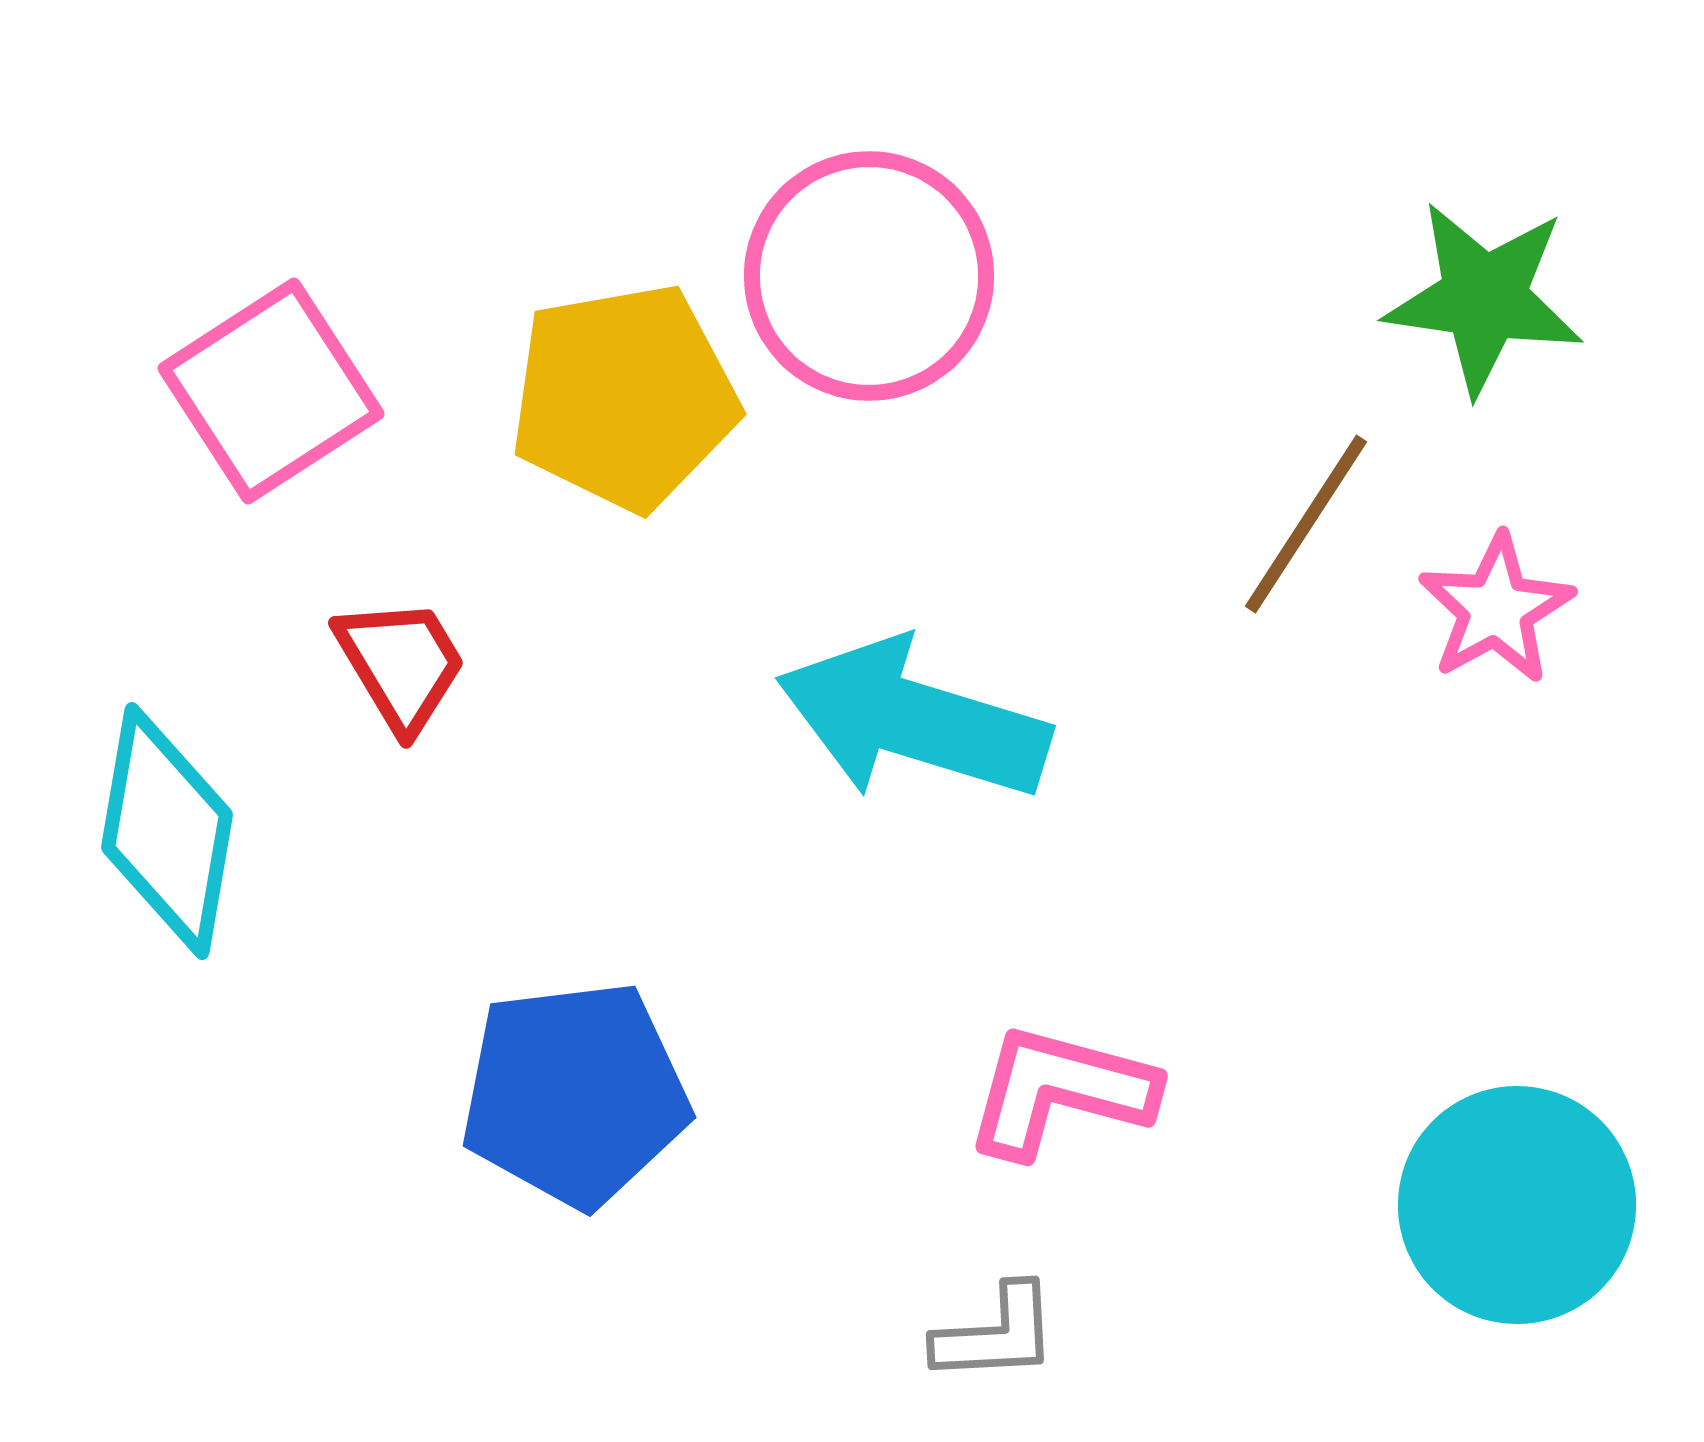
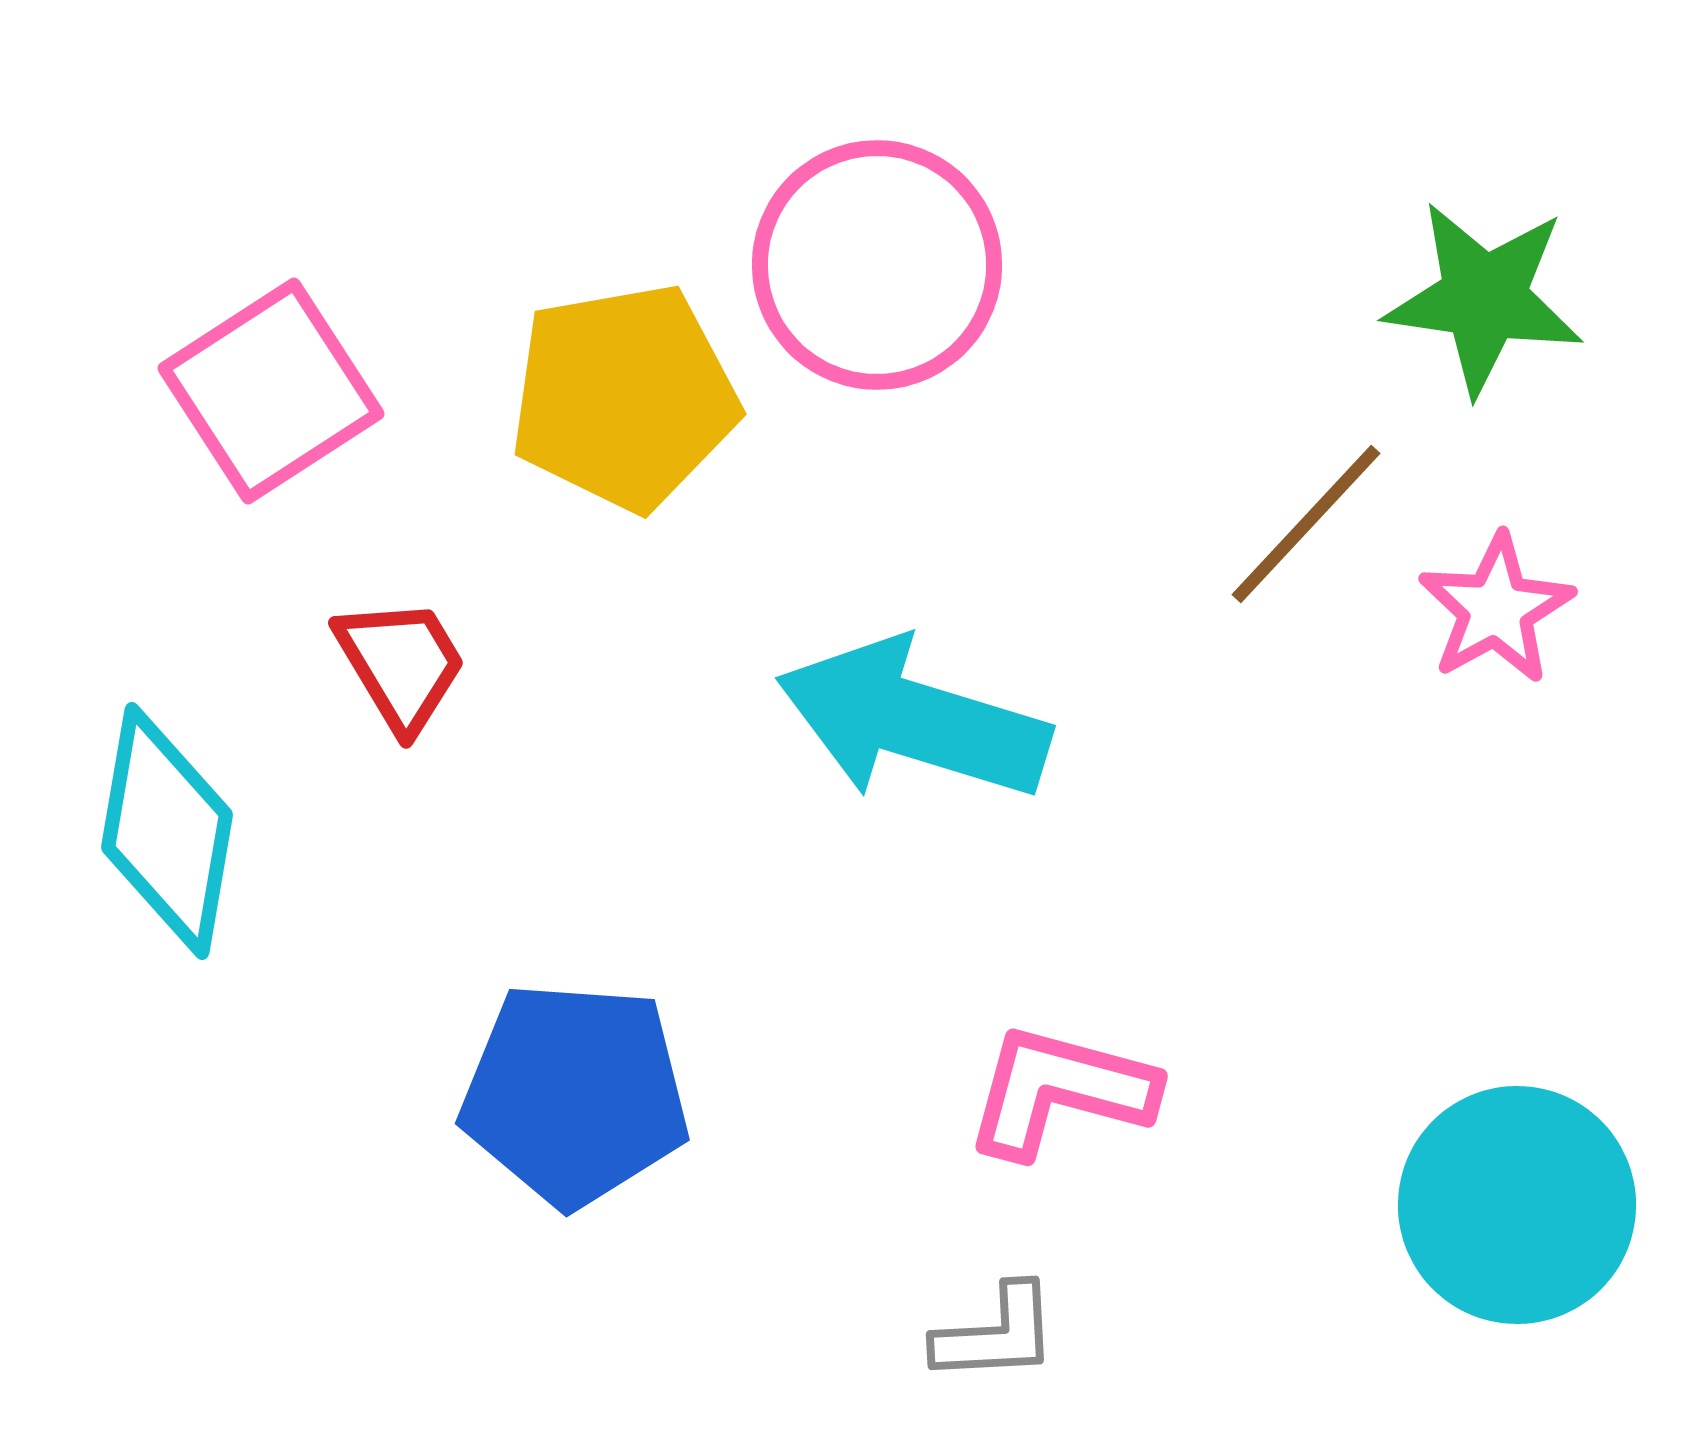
pink circle: moved 8 px right, 11 px up
brown line: rotated 10 degrees clockwise
blue pentagon: rotated 11 degrees clockwise
